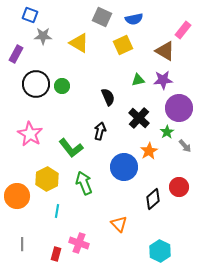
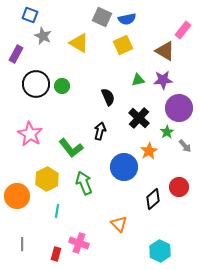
blue semicircle: moved 7 px left
gray star: rotated 24 degrees clockwise
